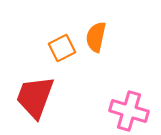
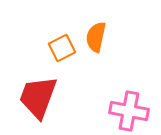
red trapezoid: moved 3 px right
pink cross: rotated 6 degrees counterclockwise
